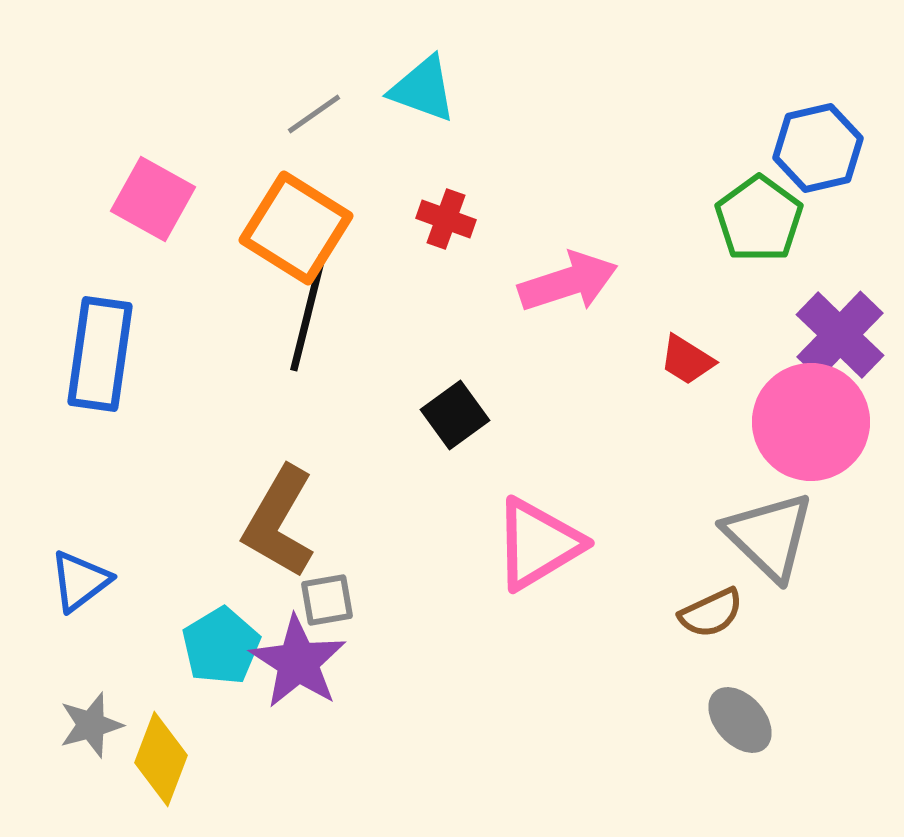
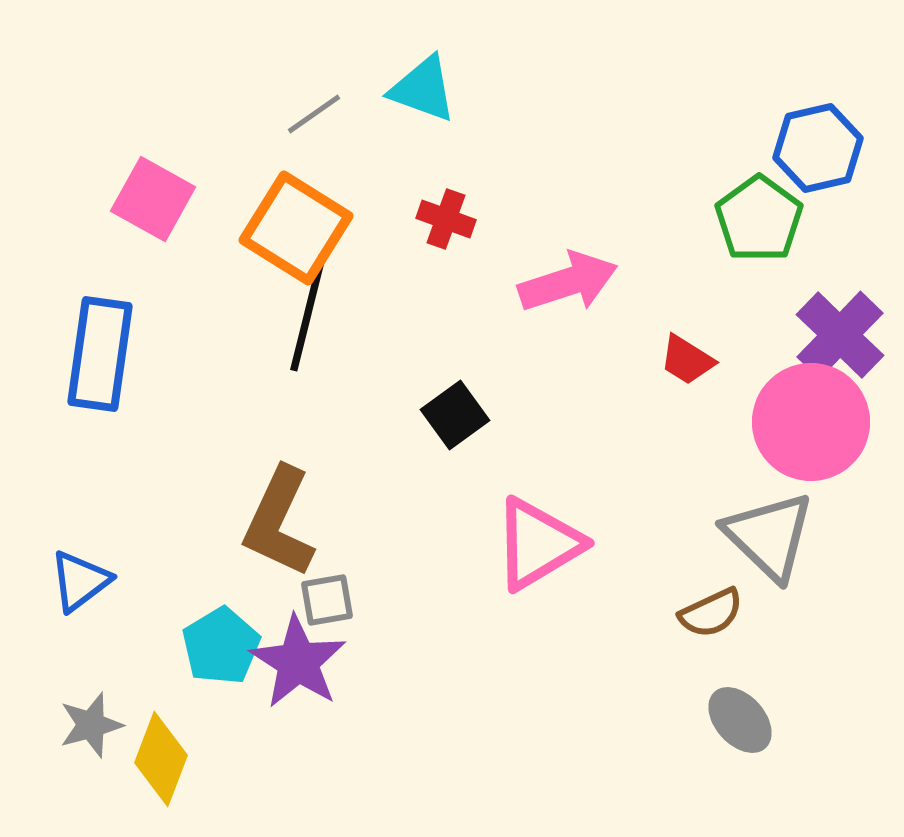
brown L-shape: rotated 5 degrees counterclockwise
